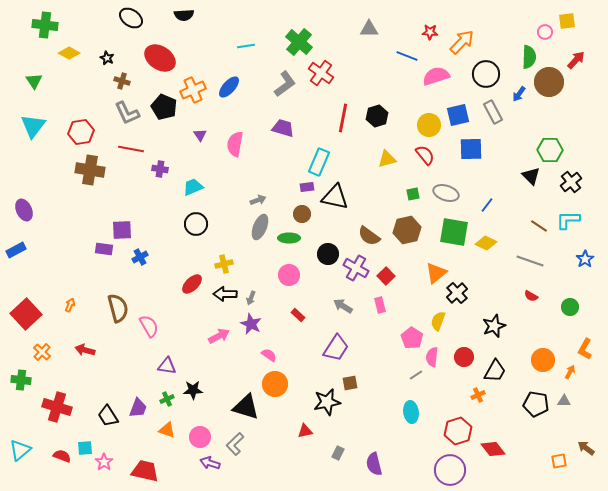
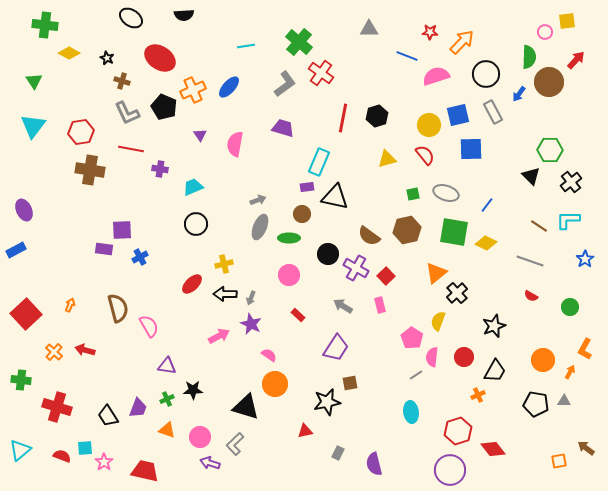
orange cross at (42, 352): moved 12 px right
